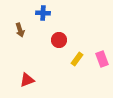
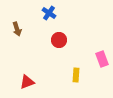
blue cross: moved 6 px right; rotated 32 degrees clockwise
brown arrow: moved 3 px left, 1 px up
yellow rectangle: moved 1 px left, 16 px down; rotated 32 degrees counterclockwise
red triangle: moved 2 px down
